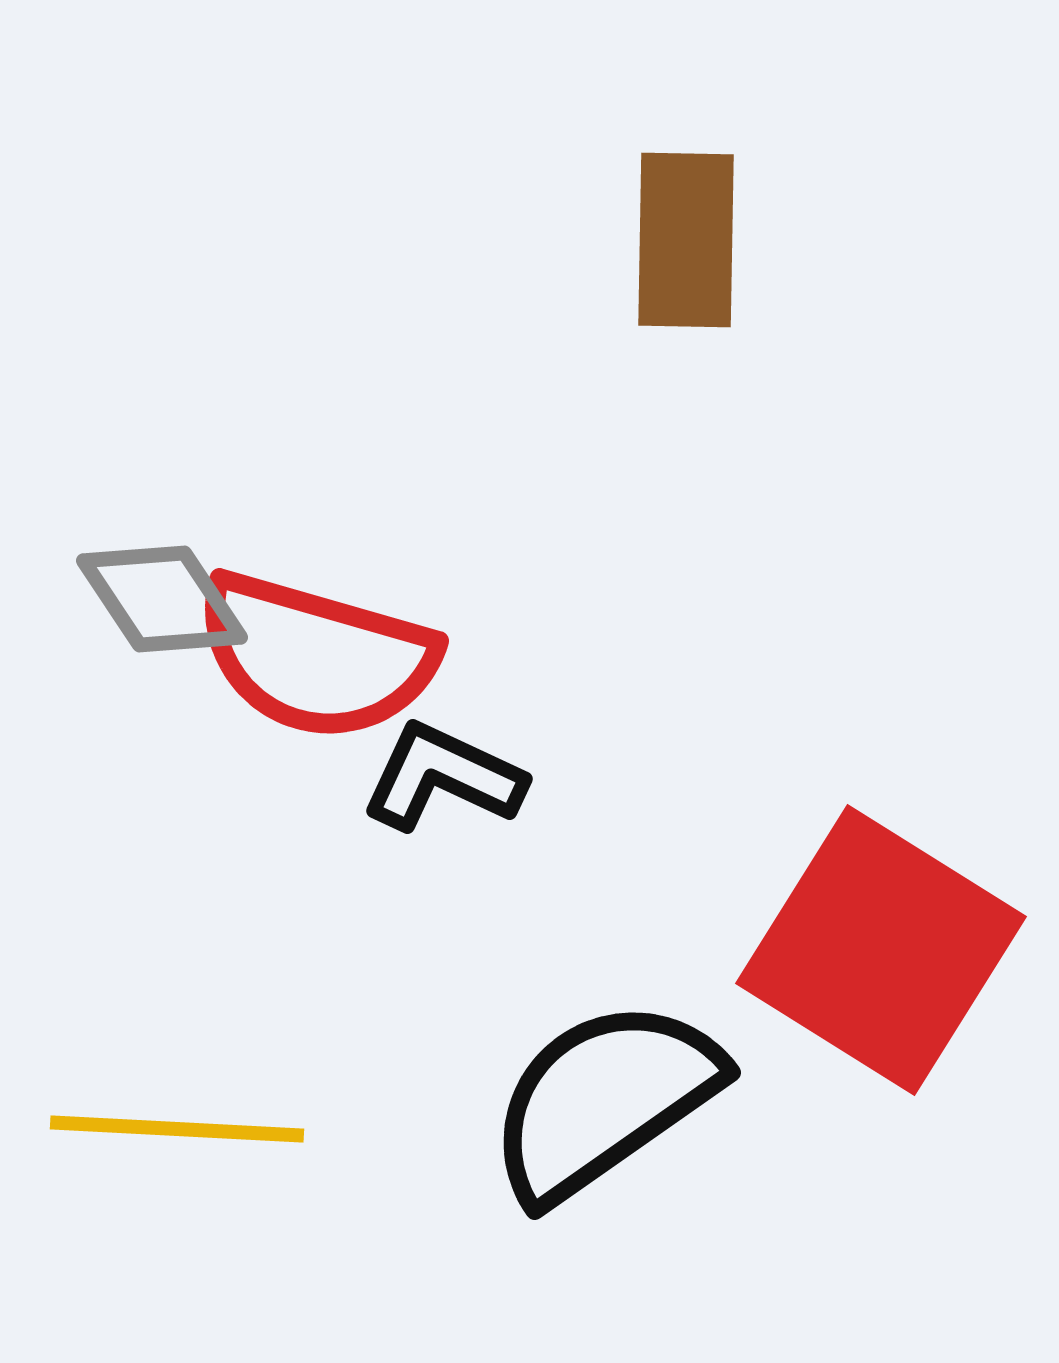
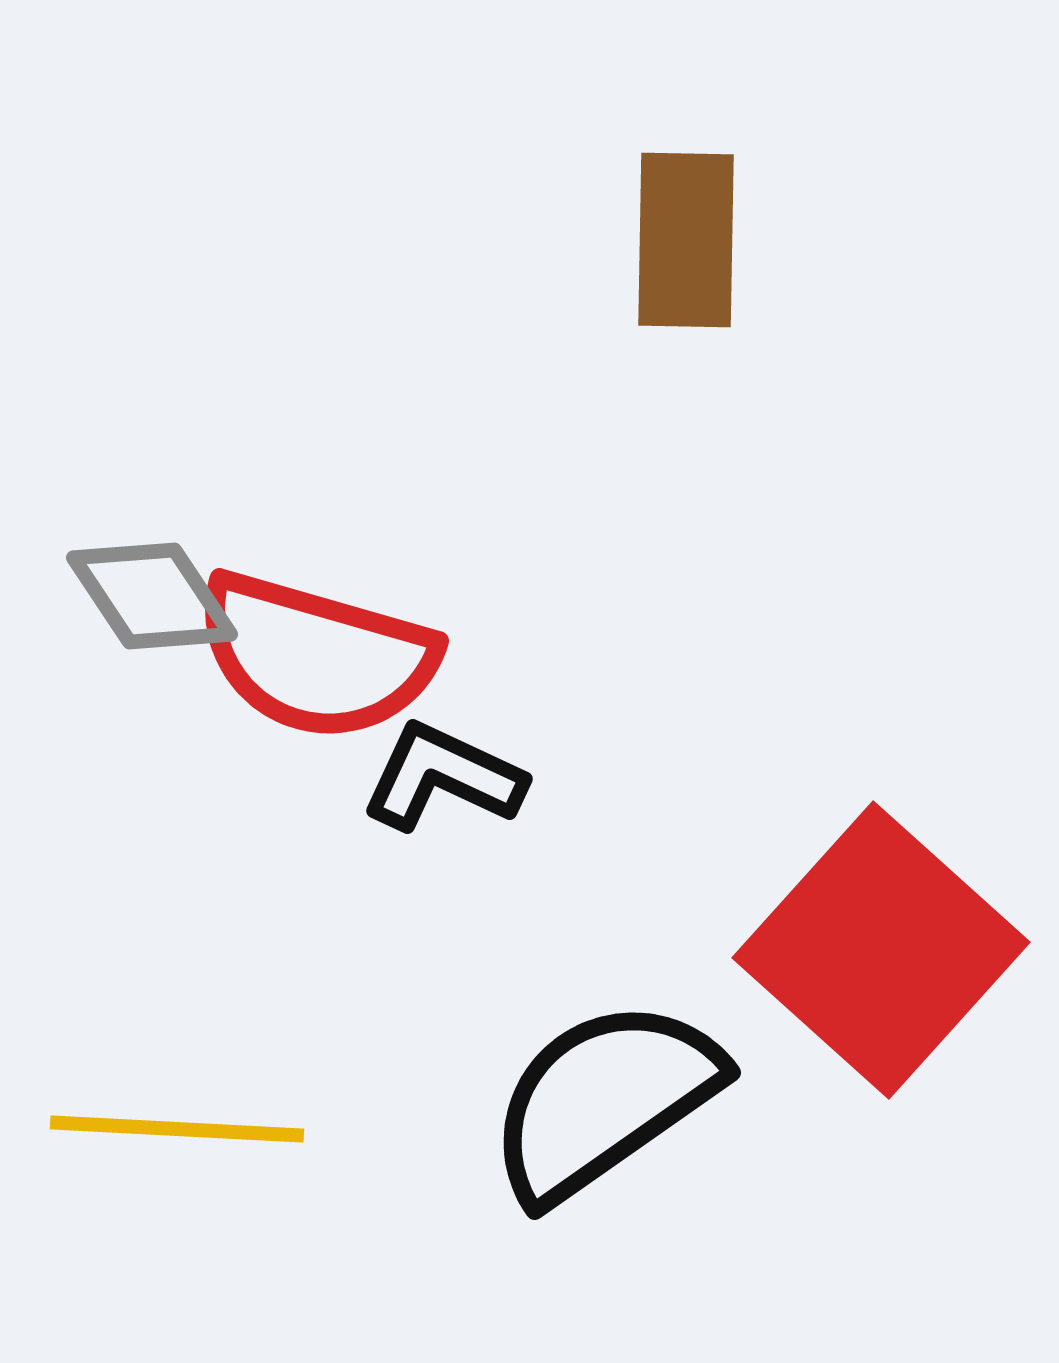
gray diamond: moved 10 px left, 3 px up
red square: rotated 10 degrees clockwise
